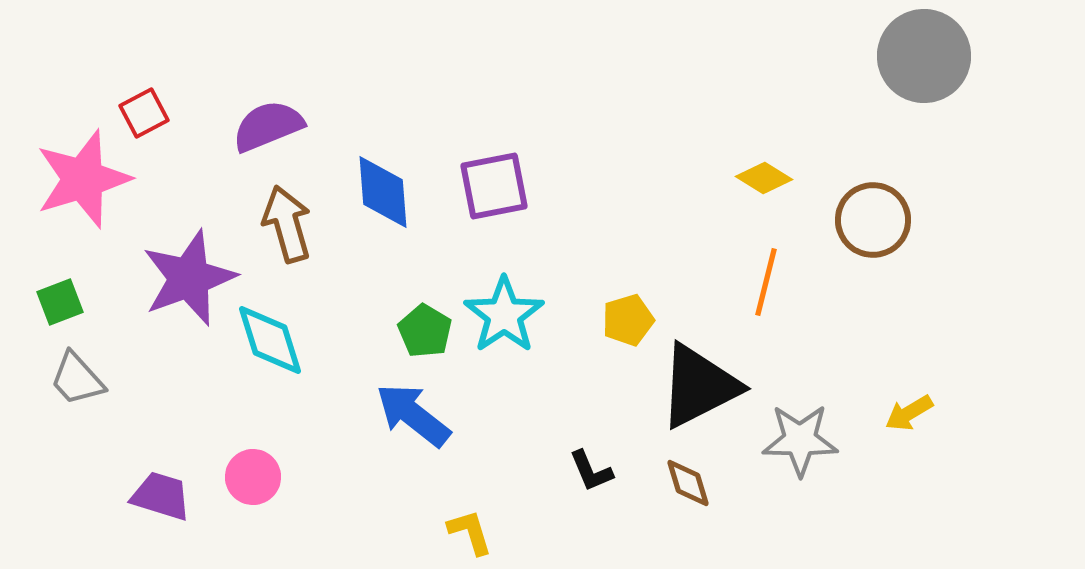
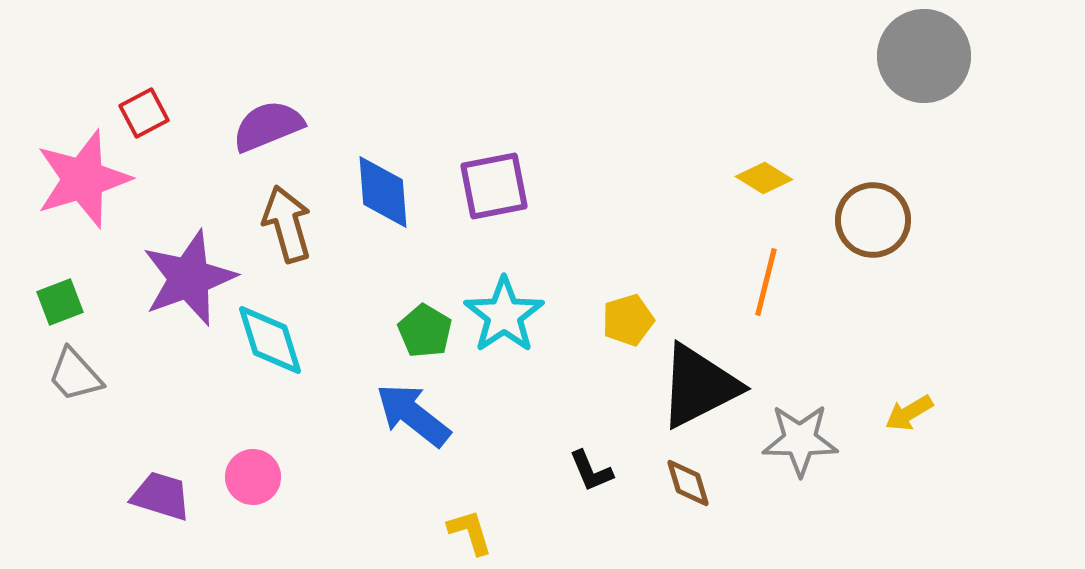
gray trapezoid: moved 2 px left, 4 px up
